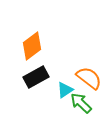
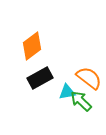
black rectangle: moved 4 px right, 1 px down
cyan triangle: moved 2 px right, 2 px down; rotated 24 degrees clockwise
green arrow: moved 2 px up
